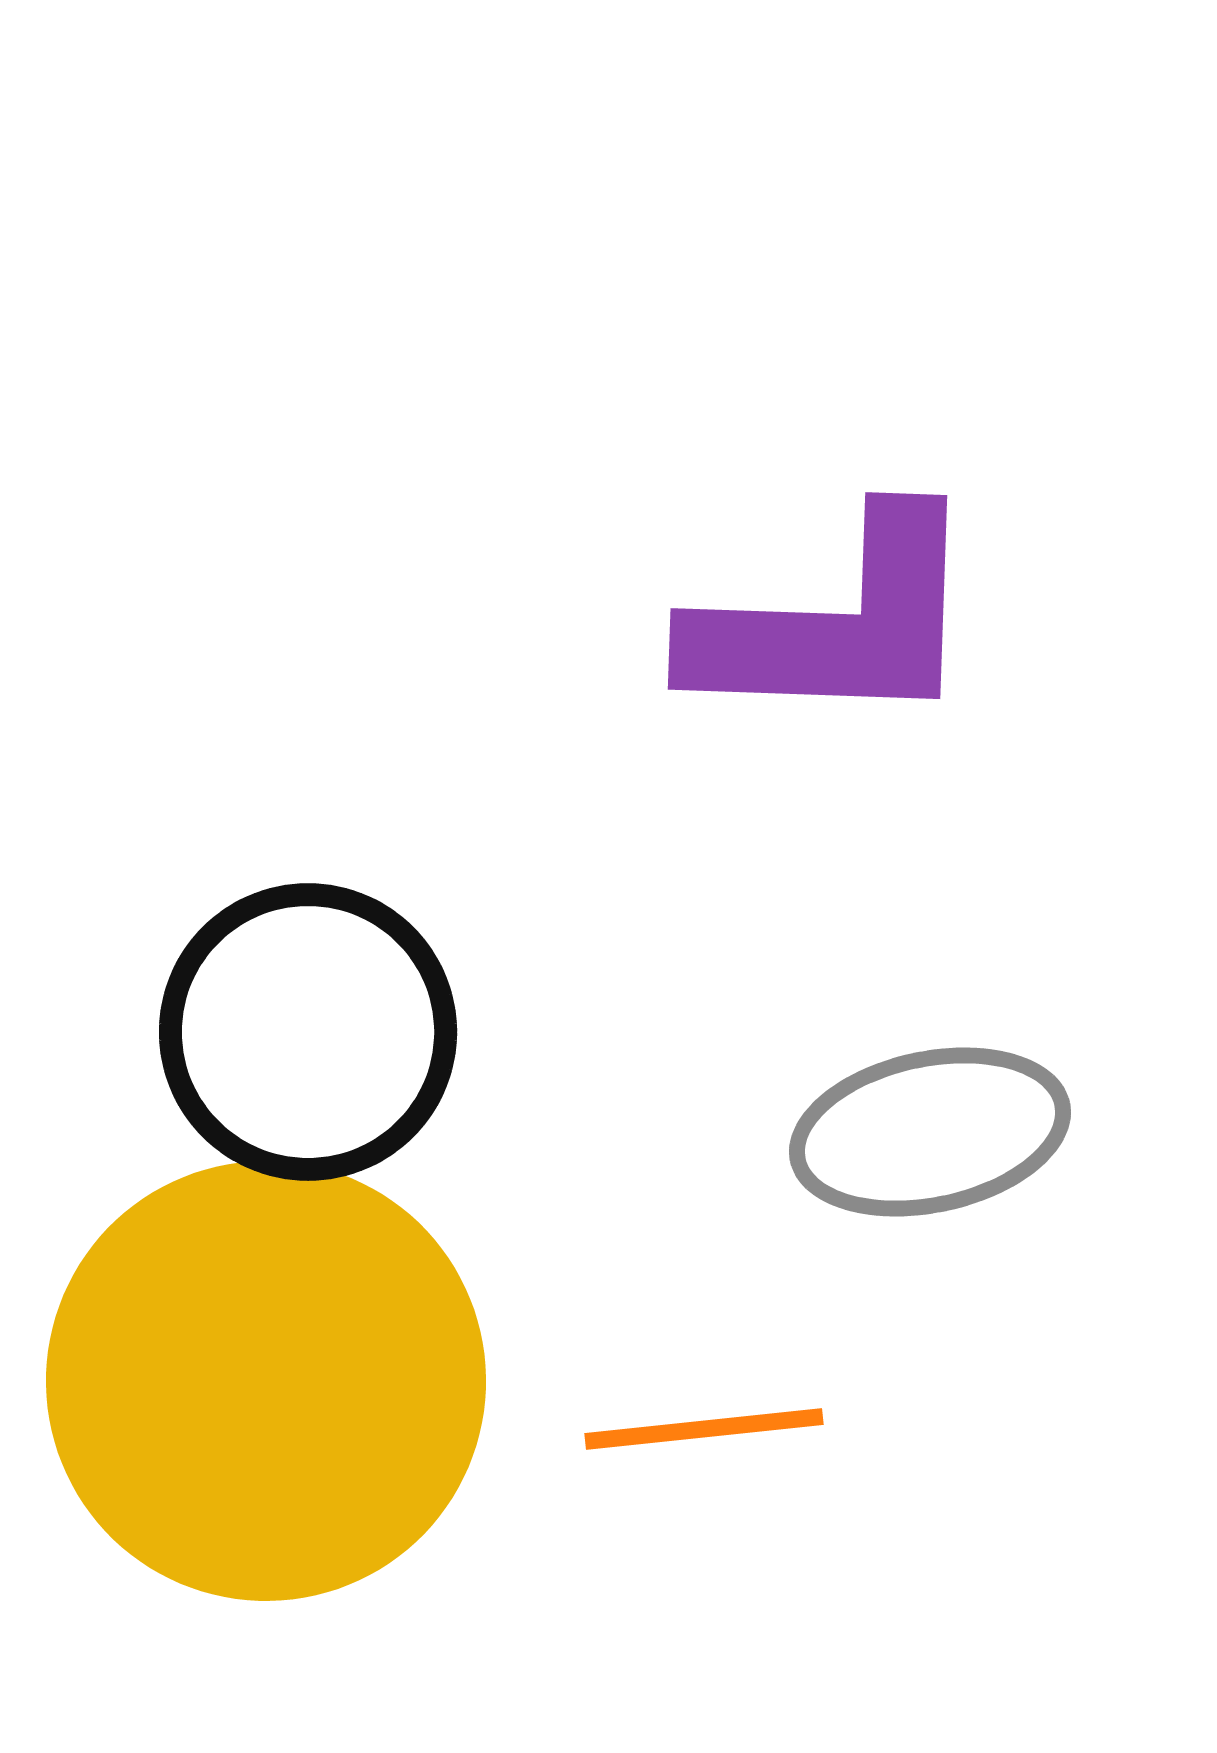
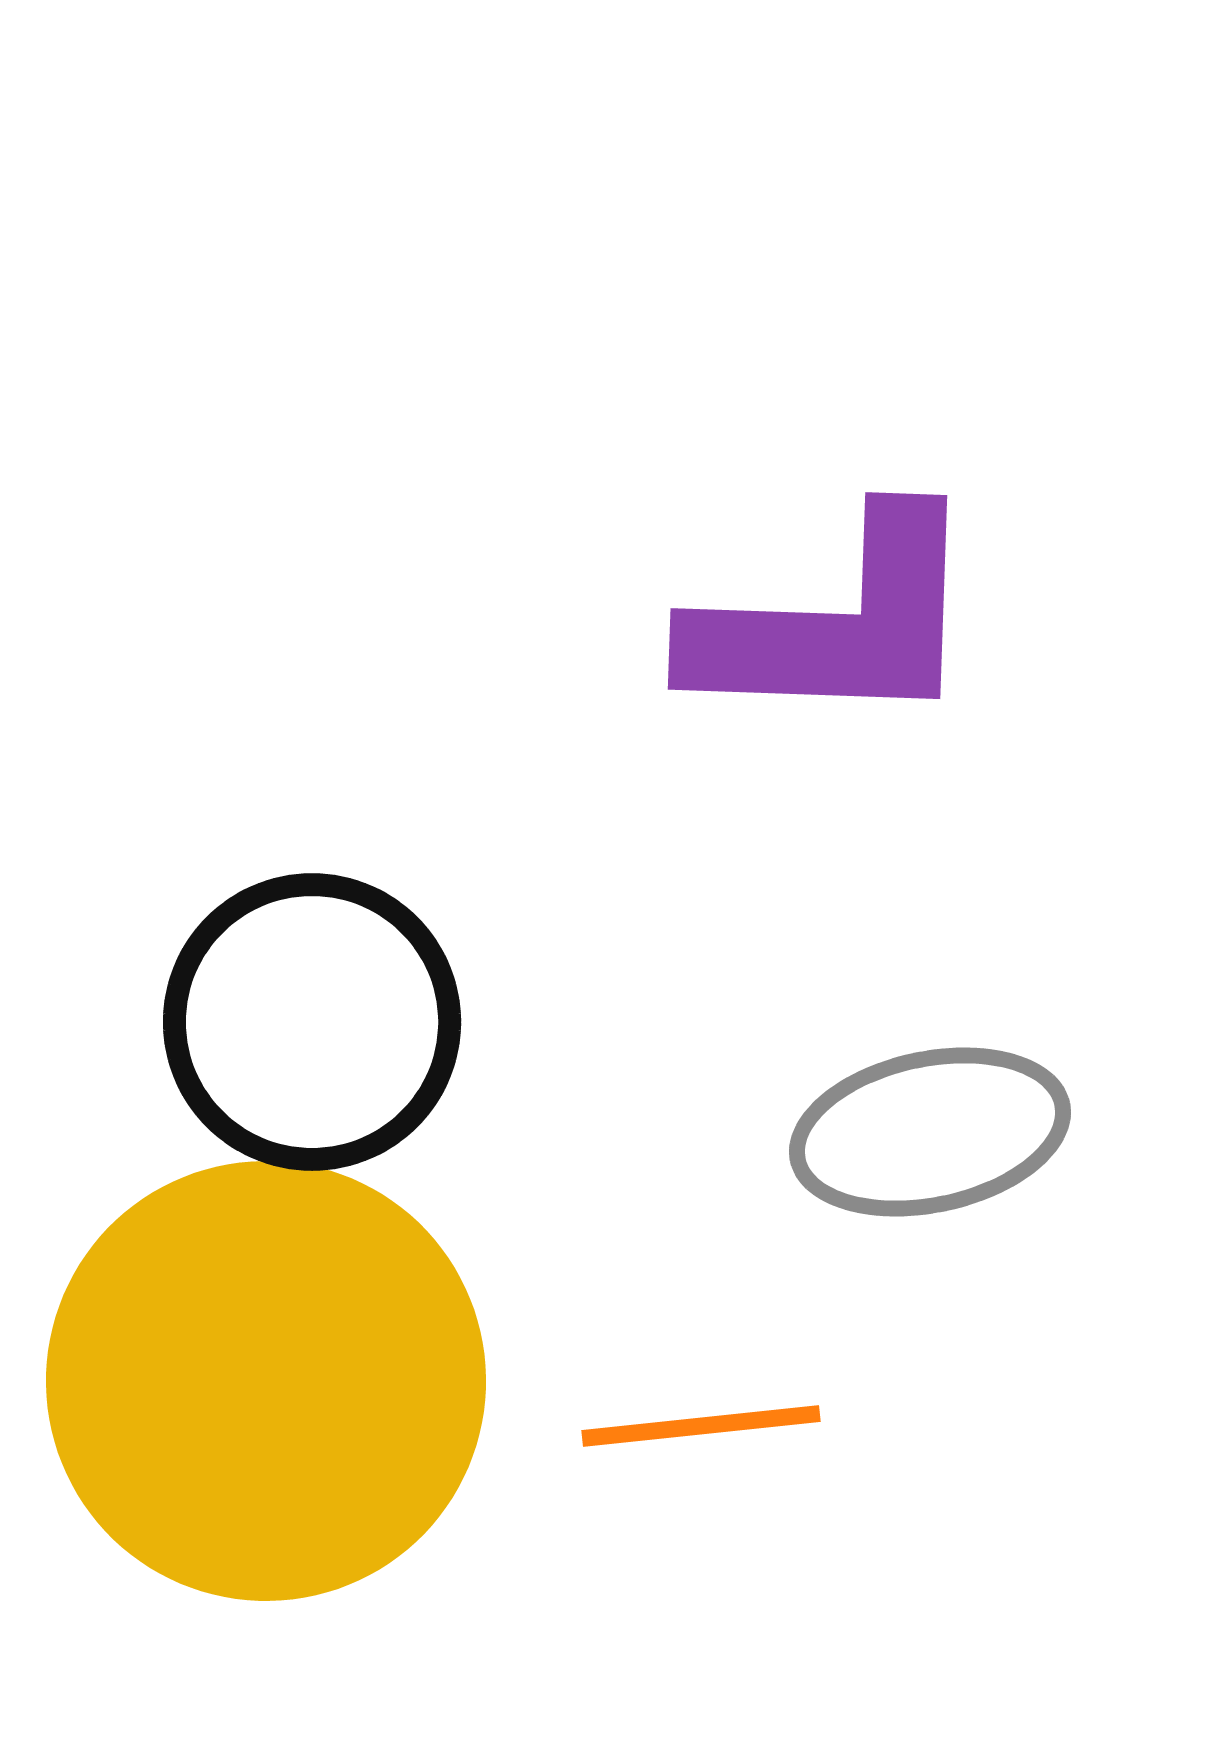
black circle: moved 4 px right, 10 px up
orange line: moved 3 px left, 3 px up
